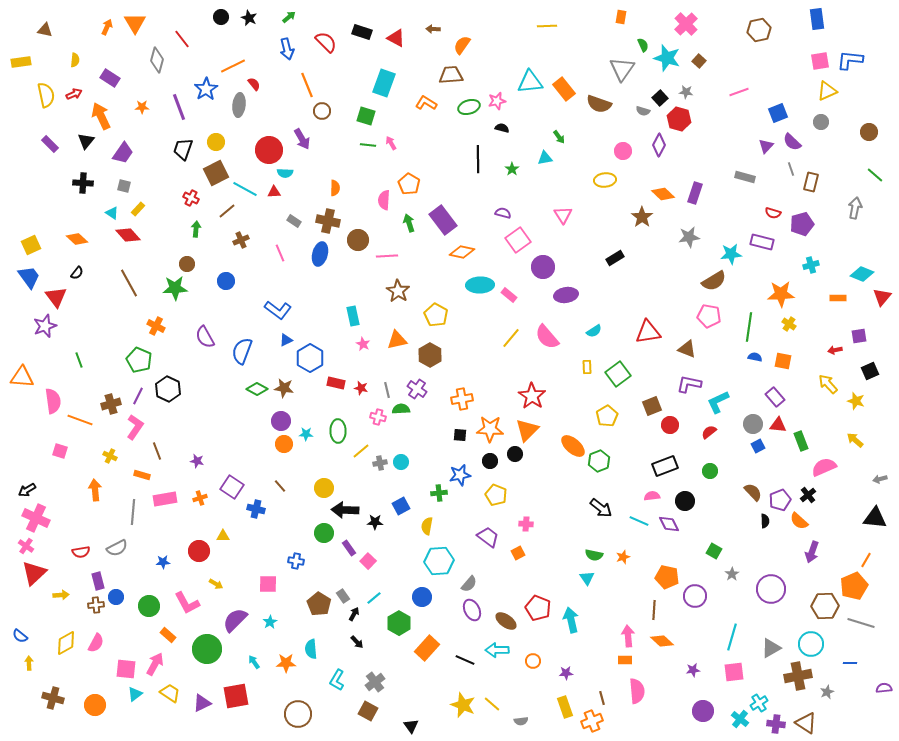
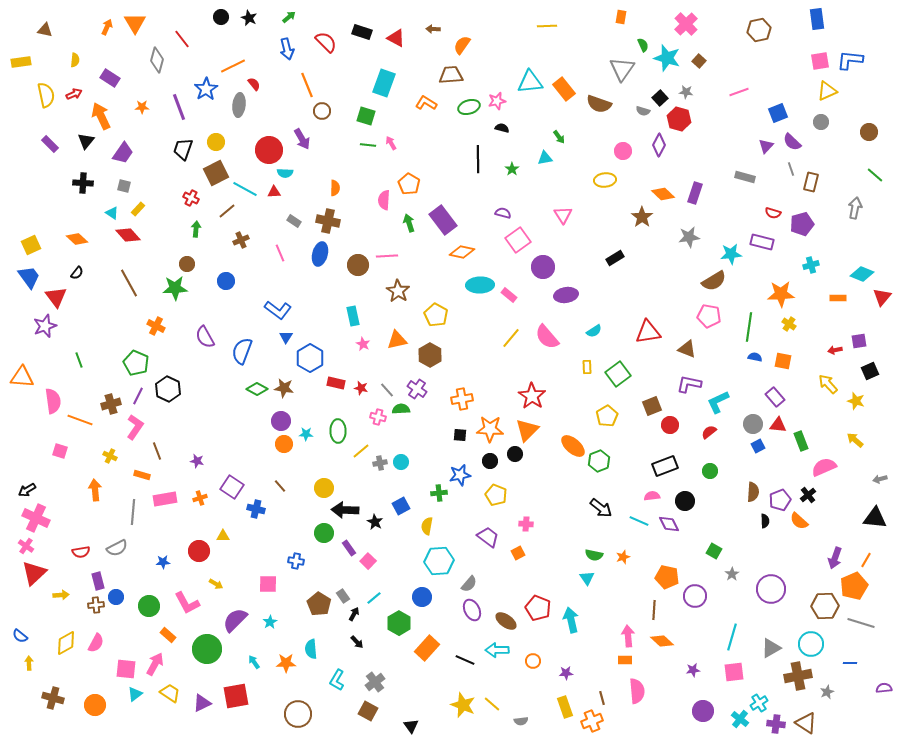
brown circle at (358, 240): moved 25 px down
purple square at (859, 336): moved 5 px down
blue triangle at (286, 340): moved 3 px up; rotated 32 degrees counterclockwise
green pentagon at (139, 360): moved 3 px left, 3 px down
gray line at (387, 390): rotated 28 degrees counterclockwise
brown semicircle at (753, 492): rotated 48 degrees clockwise
black star at (375, 522): rotated 28 degrees clockwise
purple arrow at (812, 552): moved 23 px right, 6 px down
